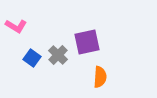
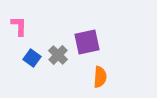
pink L-shape: moved 3 px right; rotated 120 degrees counterclockwise
